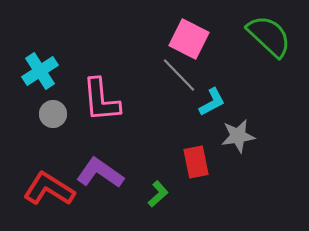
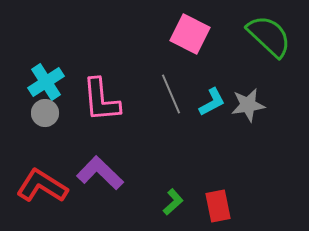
pink square: moved 1 px right, 5 px up
cyan cross: moved 6 px right, 11 px down
gray line: moved 8 px left, 19 px down; rotated 21 degrees clockwise
gray circle: moved 8 px left, 1 px up
gray star: moved 10 px right, 31 px up
red rectangle: moved 22 px right, 44 px down
purple L-shape: rotated 9 degrees clockwise
red L-shape: moved 7 px left, 3 px up
green L-shape: moved 15 px right, 8 px down
